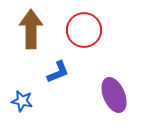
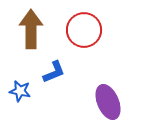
blue L-shape: moved 4 px left
purple ellipse: moved 6 px left, 7 px down
blue star: moved 2 px left, 10 px up
